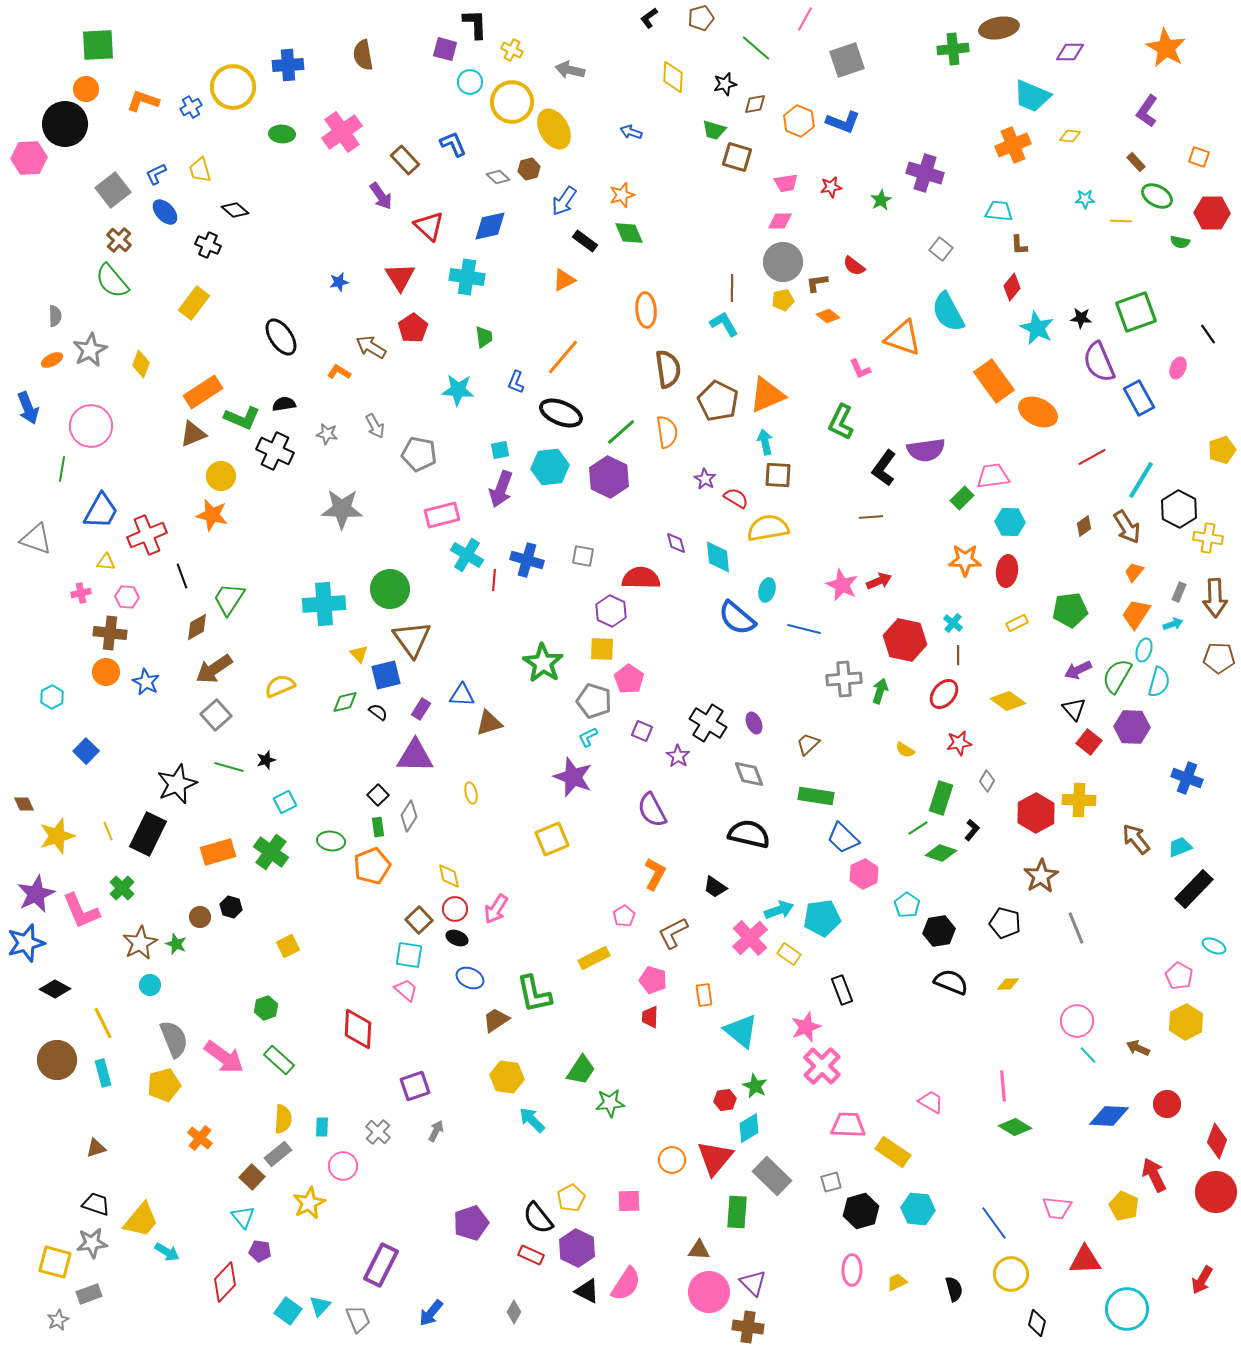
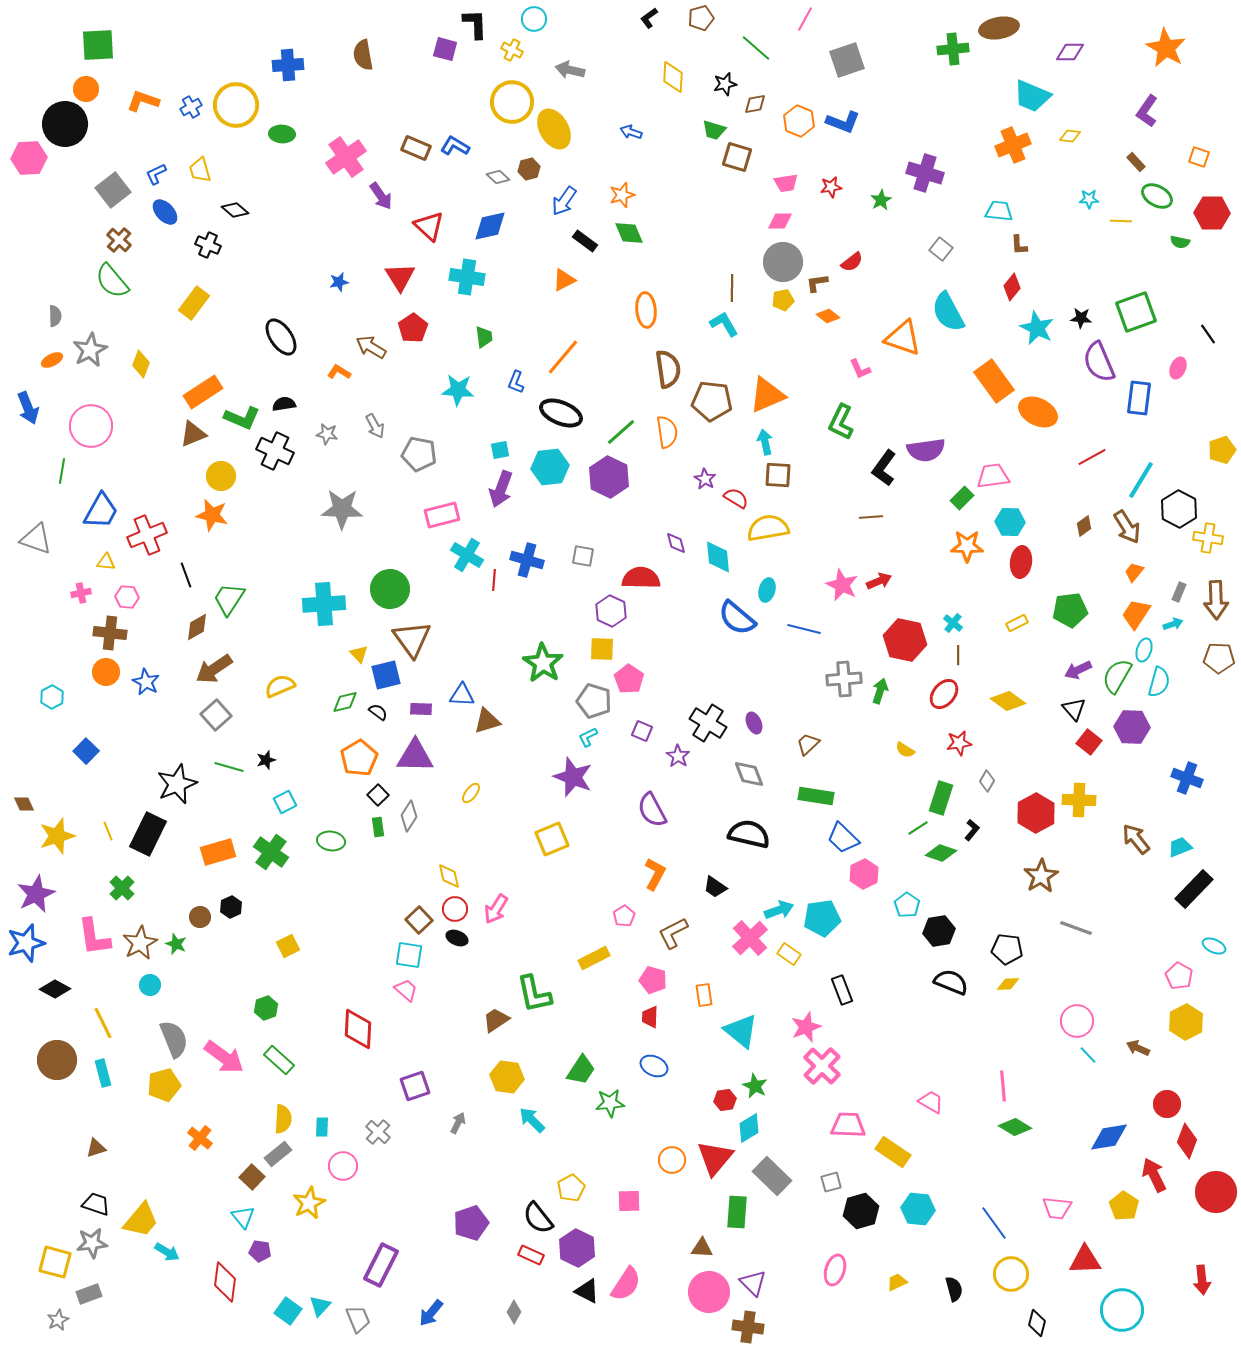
cyan circle at (470, 82): moved 64 px right, 63 px up
yellow circle at (233, 87): moved 3 px right, 18 px down
pink cross at (342, 132): moved 4 px right, 25 px down
blue L-shape at (453, 144): moved 2 px right, 2 px down; rotated 36 degrees counterclockwise
brown rectangle at (405, 160): moved 11 px right, 12 px up; rotated 24 degrees counterclockwise
cyan star at (1085, 199): moved 4 px right
red semicircle at (854, 266): moved 2 px left, 4 px up; rotated 75 degrees counterclockwise
blue rectangle at (1139, 398): rotated 36 degrees clockwise
brown pentagon at (718, 401): moved 6 px left; rotated 21 degrees counterclockwise
green line at (62, 469): moved 2 px down
orange star at (965, 560): moved 2 px right, 14 px up
red ellipse at (1007, 571): moved 14 px right, 9 px up
black line at (182, 576): moved 4 px right, 1 px up
brown arrow at (1215, 598): moved 1 px right, 2 px down
purple rectangle at (421, 709): rotated 60 degrees clockwise
brown triangle at (489, 723): moved 2 px left, 2 px up
yellow ellipse at (471, 793): rotated 50 degrees clockwise
orange pentagon at (372, 866): moved 13 px left, 108 px up; rotated 9 degrees counterclockwise
black hexagon at (231, 907): rotated 20 degrees clockwise
pink L-shape at (81, 911): moved 13 px right, 26 px down; rotated 15 degrees clockwise
black pentagon at (1005, 923): moved 2 px right, 26 px down; rotated 8 degrees counterclockwise
gray line at (1076, 928): rotated 48 degrees counterclockwise
blue ellipse at (470, 978): moved 184 px right, 88 px down
blue diamond at (1109, 1116): moved 21 px down; rotated 12 degrees counterclockwise
gray arrow at (436, 1131): moved 22 px right, 8 px up
red diamond at (1217, 1141): moved 30 px left
yellow pentagon at (571, 1198): moved 10 px up
yellow pentagon at (1124, 1206): rotated 8 degrees clockwise
brown triangle at (699, 1250): moved 3 px right, 2 px up
pink ellipse at (852, 1270): moved 17 px left; rotated 16 degrees clockwise
red arrow at (1202, 1280): rotated 36 degrees counterclockwise
red diamond at (225, 1282): rotated 36 degrees counterclockwise
cyan circle at (1127, 1309): moved 5 px left, 1 px down
